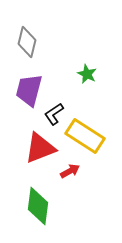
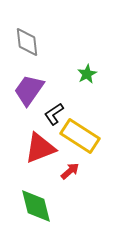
gray diamond: rotated 20 degrees counterclockwise
green star: rotated 18 degrees clockwise
purple trapezoid: rotated 20 degrees clockwise
yellow rectangle: moved 5 px left
red arrow: rotated 12 degrees counterclockwise
green diamond: moved 2 px left; rotated 21 degrees counterclockwise
